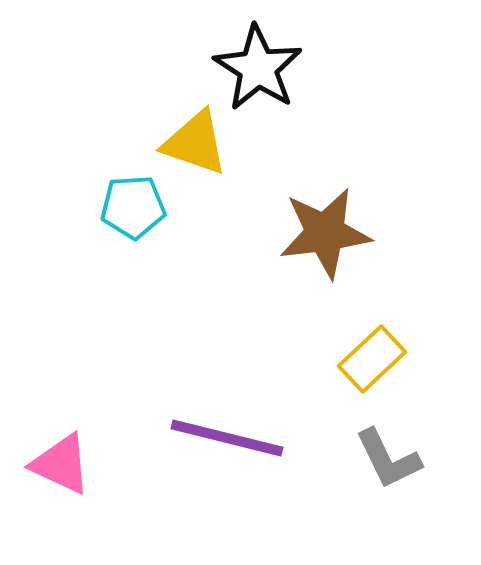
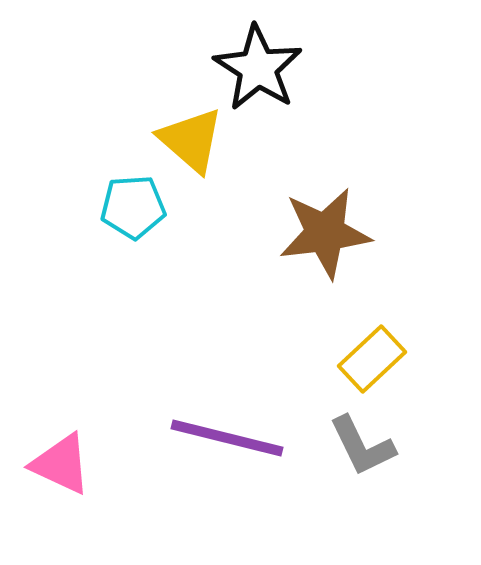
yellow triangle: moved 4 px left, 3 px up; rotated 22 degrees clockwise
gray L-shape: moved 26 px left, 13 px up
